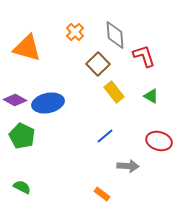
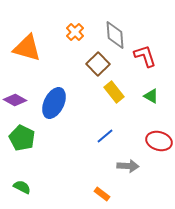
red L-shape: moved 1 px right
blue ellipse: moved 6 px right; rotated 52 degrees counterclockwise
green pentagon: moved 2 px down
